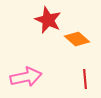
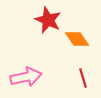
orange diamond: rotated 15 degrees clockwise
red line: moved 2 px left, 1 px up; rotated 12 degrees counterclockwise
